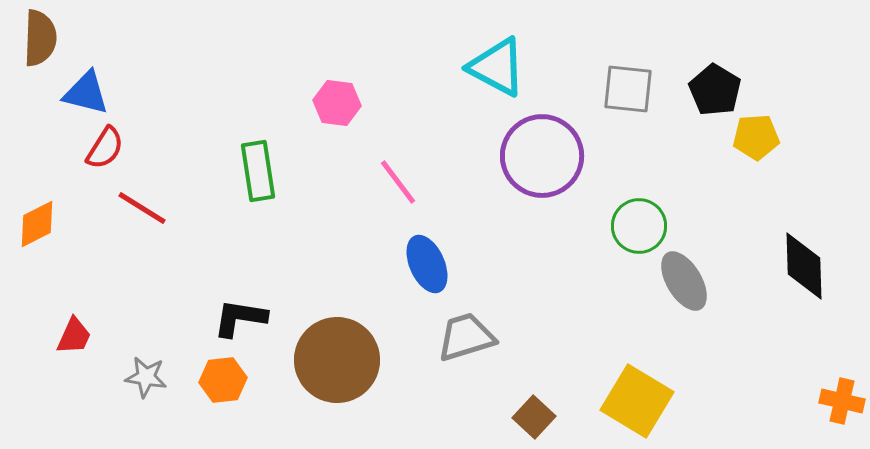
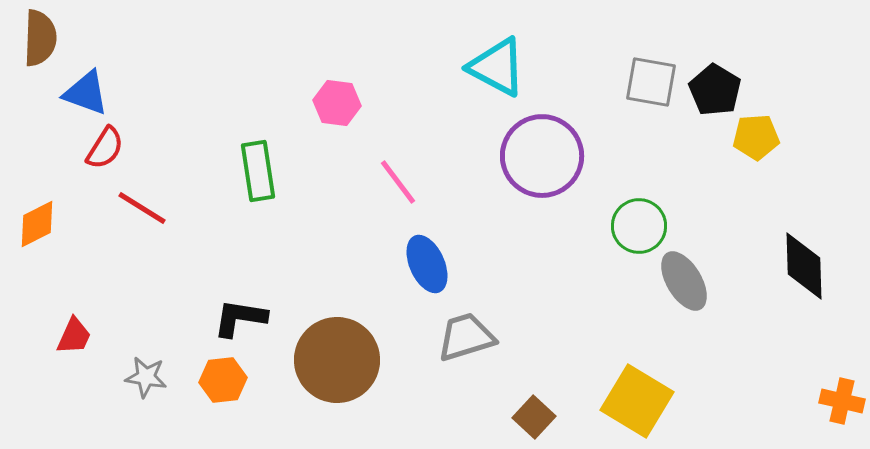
gray square: moved 23 px right, 7 px up; rotated 4 degrees clockwise
blue triangle: rotated 6 degrees clockwise
